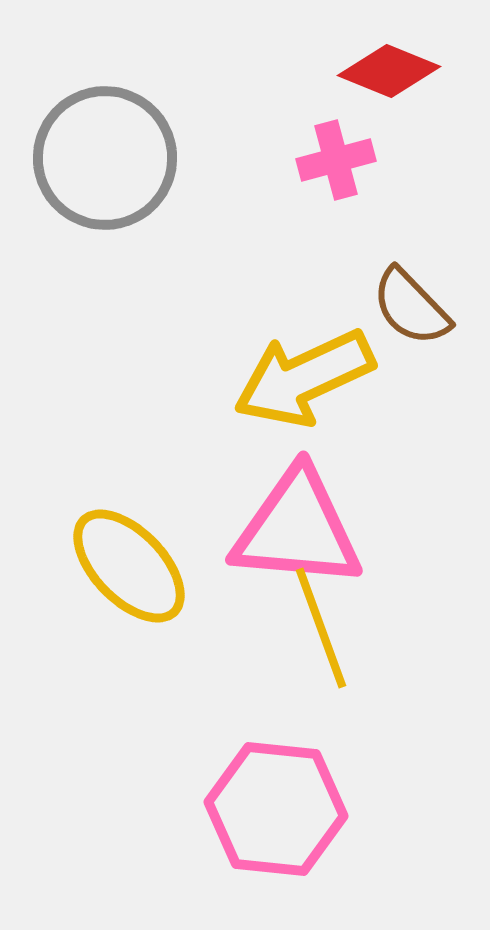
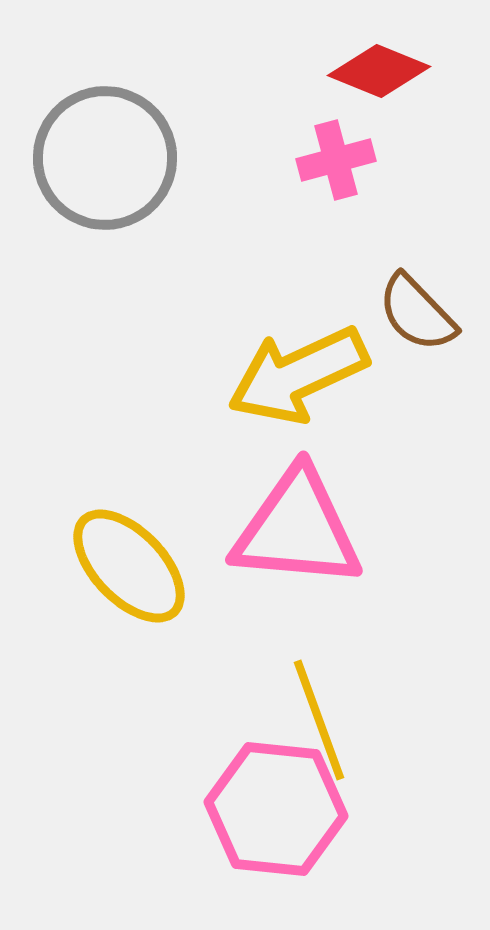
red diamond: moved 10 px left
brown semicircle: moved 6 px right, 6 px down
yellow arrow: moved 6 px left, 3 px up
yellow line: moved 2 px left, 92 px down
